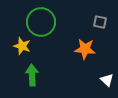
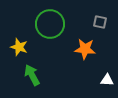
green circle: moved 9 px right, 2 px down
yellow star: moved 3 px left, 1 px down
green arrow: rotated 25 degrees counterclockwise
white triangle: rotated 40 degrees counterclockwise
